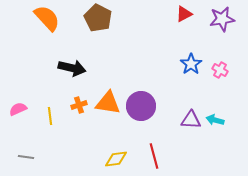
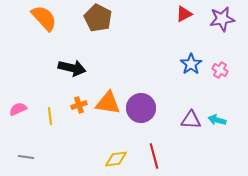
orange semicircle: moved 3 px left
purple circle: moved 2 px down
cyan arrow: moved 2 px right
